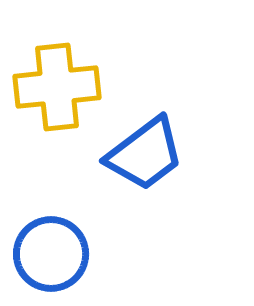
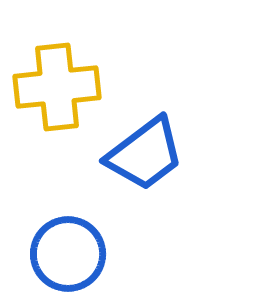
blue circle: moved 17 px right
